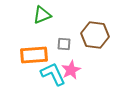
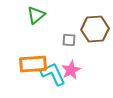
green triangle: moved 6 px left; rotated 18 degrees counterclockwise
brown hexagon: moved 6 px up; rotated 12 degrees counterclockwise
gray square: moved 5 px right, 4 px up
orange rectangle: moved 1 px left, 9 px down
